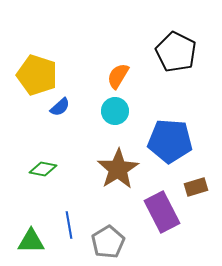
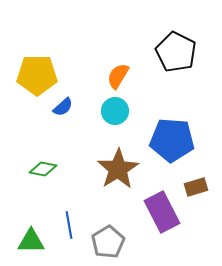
yellow pentagon: rotated 18 degrees counterclockwise
blue semicircle: moved 3 px right
blue pentagon: moved 2 px right, 1 px up
